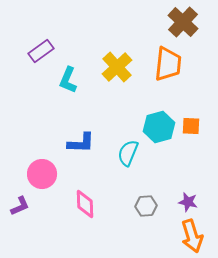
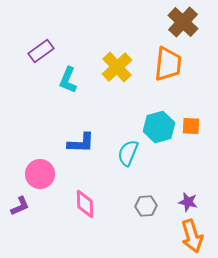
pink circle: moved 2 px left
